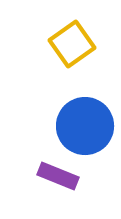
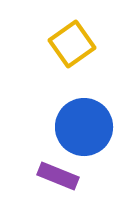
blue circle: moved 1 px left, 1 px down
